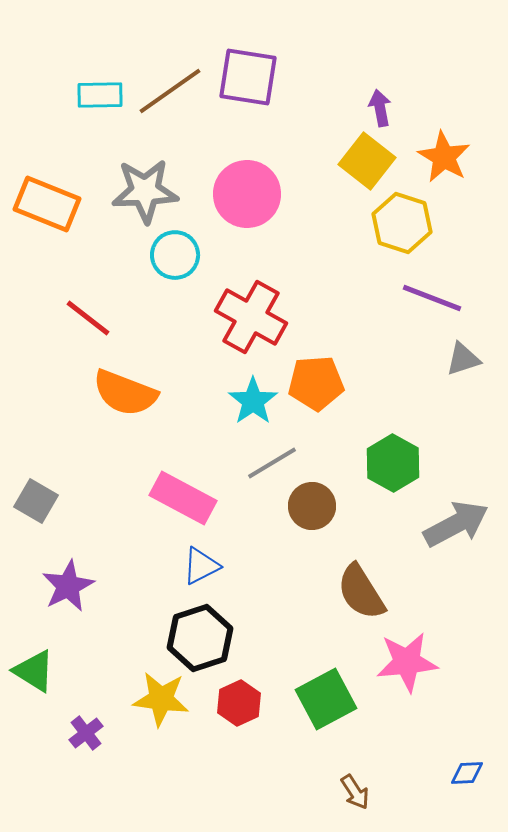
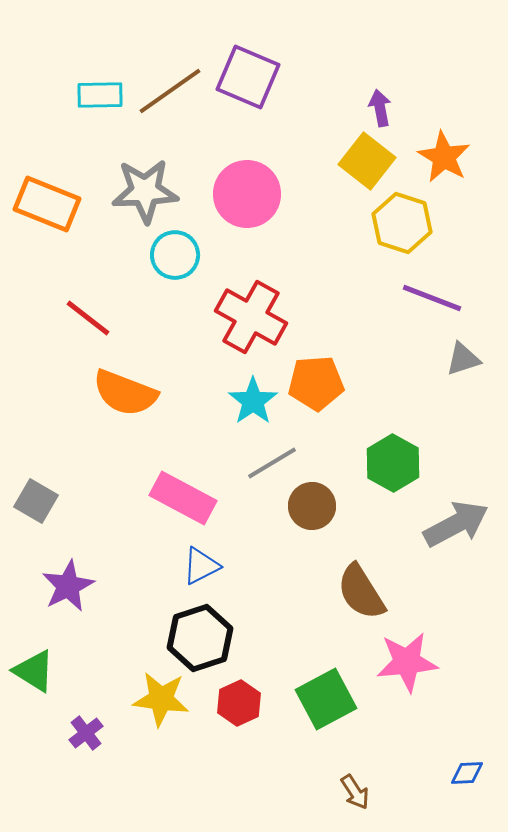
purple square: rotated 14 degrees clockwise
